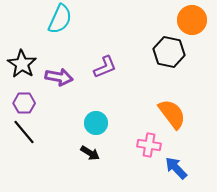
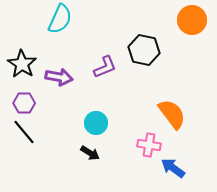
black hexagon: moved 25 px left, 2 px up
blue arrow: moved 3 px left; rotated 10 degrees counterclockwise
